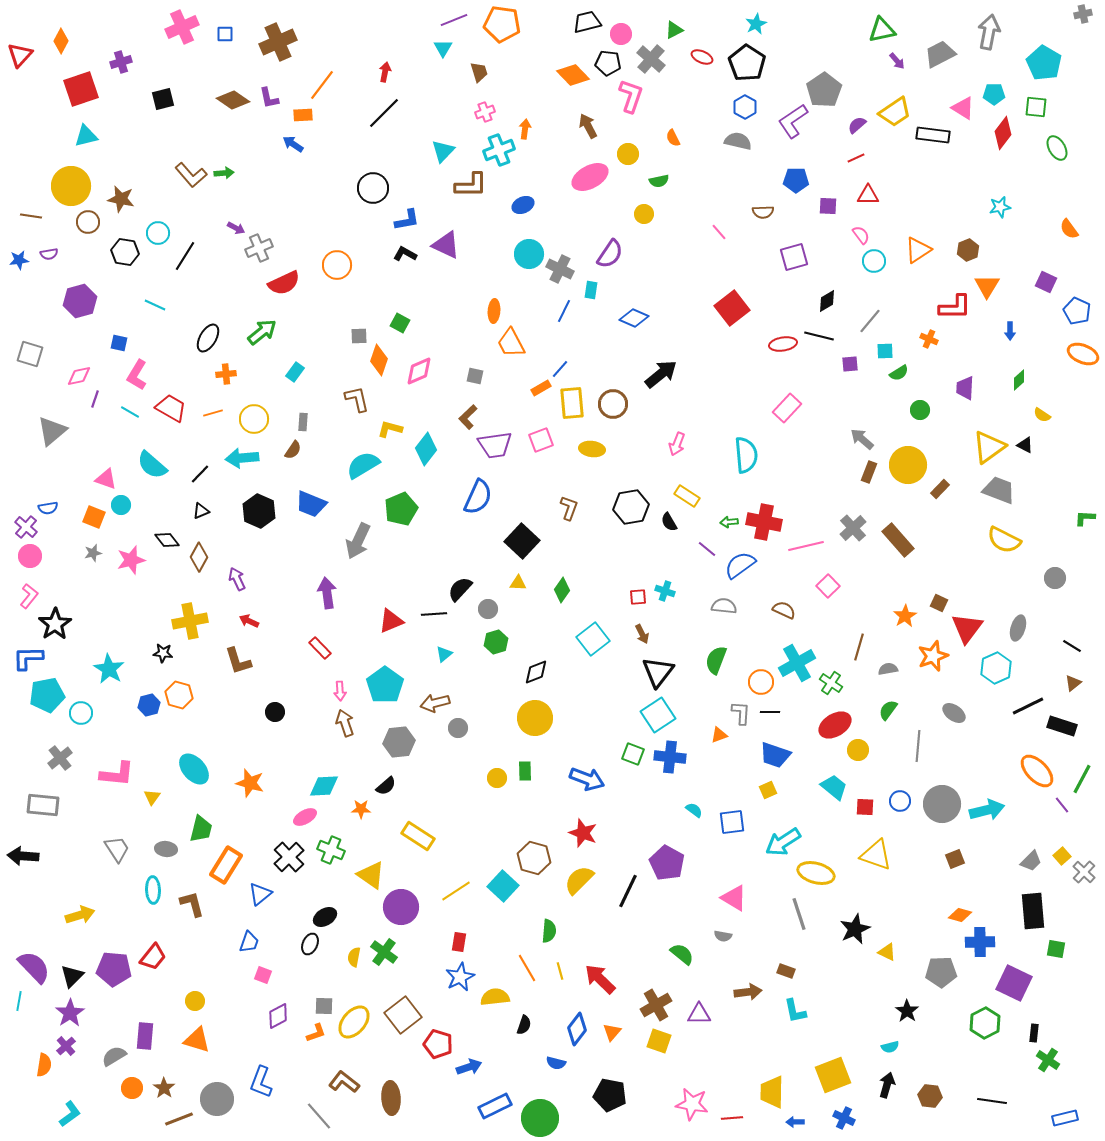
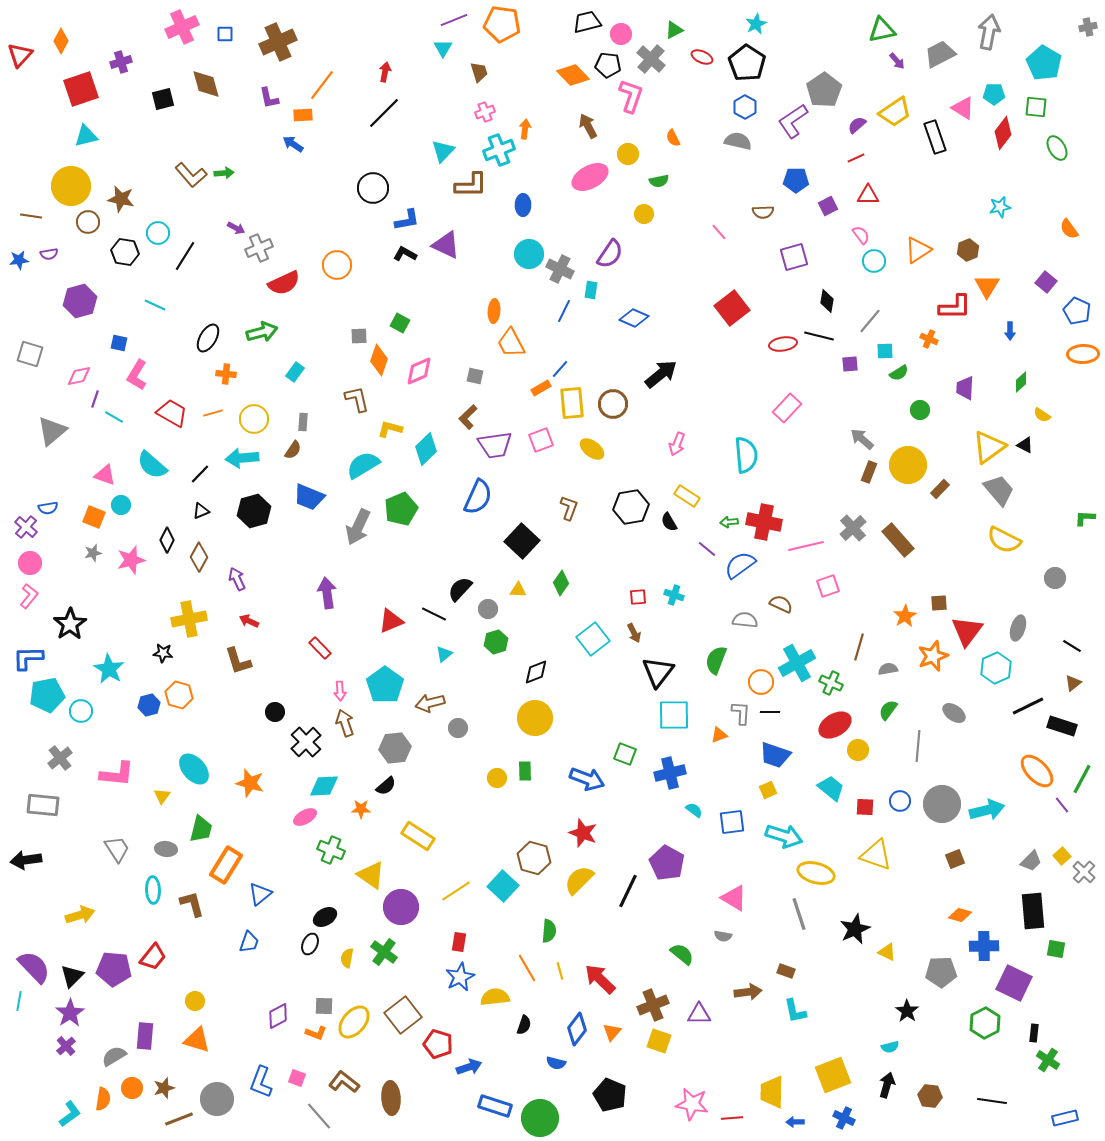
gray cross at (1083, 14): moved 5 px right, 13 px down
black pentagon at (608, 63): moved 2 px down
brown diamond at (233, 100): moved 27 px left, 16 px up; rotated 40 degrees clockwise
black rectangle at (933, 135): moved 2 px right, 2 px down; rotated 64 degrees clockwise
blue ellipse at (523, 205): rotated 65 degrees counterclockwise
purple square at (828, 206): rotated 30 degrees counterclockwise
purple square at (1046, 282): rotated 15 degrees clockwise
black diamond at (827, 301): rotated 50 degrees counterclockwise
green arrow at (262, 332): rotated 24 degrees clockwise
orange ellipse at (1083, 354): rotated 24 degrees counterclockwise
orange cross at (226, 374): rotated 12 degrees clockwise
green diamond at (1019, 380): moved 2 px right, 2 px down
red trapezoid at (171, 408): moved 1 px right, 5 px down
cyan line at (130, 412): moved 16 px left, 5 px down
cyan diamond at (426, 449): rotated 8 degrees clockwise
yellow ellipse at (592, 449): rotated 30 degrees clockwise
pink triangle at (106, 479): moved 1 px left, 4 px up
gray trapezoid at (999, 490): rotated 28 degrees clockwise
blue trapezoid at (311, 504): moved 2 px left, 7 px up
black hexagon at (259, 511): moved 5 px left; rotated 20 degrees clockwise
black diamond at (167, 540): rotated 65 degrees clockwise
gray arrow at (358, 541): moved 14 px up
pink circle at (30, 556): moved 7 px down
yellow triangle at (518, 583): moved 7 px down
pink square at (828, 586): rotated 25 degrees clockwise
green diamond at (562, 590): moved 1 px left, 7 px up
cyan cross at (665, 591): moved 9 px right, 4 px down
brown square at (939, 603): rotated 30 degrees counterclockwise
gray semicircle at (724, 606): moved 21 px right, 14 px down
brown semicircle at (784, 610): moved 3 px left, 6 px up
black line at (434, 614): rotated 30 degrees clockwise
yellow cross at (190, 621): moved 1 px left, 2 px up
black star at (55, 624): moved 15 px right
red triangle at (967, 628): moved 3 px down
brown arrow at (642, 634): moved 8 px left, 1 px up
green cross at (831, 683): rotated 10 degrees counterclockwise
brown arrow at (435, 703): moved 5 px left
cyan circle at (81, 713): moved 2 px up
cyan square at (658, 715): moved 16 px right; rotated 32 degrees clockwise
gray hexagon at (399, 742): moved 4 px left, 6 px down
green square at (633, 754): moved 8 px left
blue cross at (670, 757): moved 16 px down; rotated 20 degrees counterclockwise
cyan trapezoid at (834, 787): moved 3 px left, 1 px down
yellow triangle at (152, 797): moved 10 px right, 1 px up
cyan arrow at (783, 842): moved 1 px right, 6 px up; rotated 129 degrees counterclockwise
black arrow at (23, 856): moved 3 px right, 4 px down; rotated 12 degrees counterclockwise
black cross at (289, 857): moved 17 px right, 115 px up
blue cross at (980, 942): moved 4 px right, 4 px down
yellow semicircle at (354, 957): moved 7 px left, 1 px down
pink square at (263, 975): moved 34 px right, 103 px down
brown cross at (656, 1005): moved 3 px left; rotated 8 degrees clockwise
orange L-shape at (316, 1033): rotated 40 degrees clockwise
orange semicircle at (44, 1065): moved 59 px right, 34 px down
brown star at (164, 1088): rotated 20 degrees clockwise
black pentagon at (610, 1095): rotated 12 degrees clockwise
blue rectangle at (495, 1106): rotated 44 degrees clockwise
